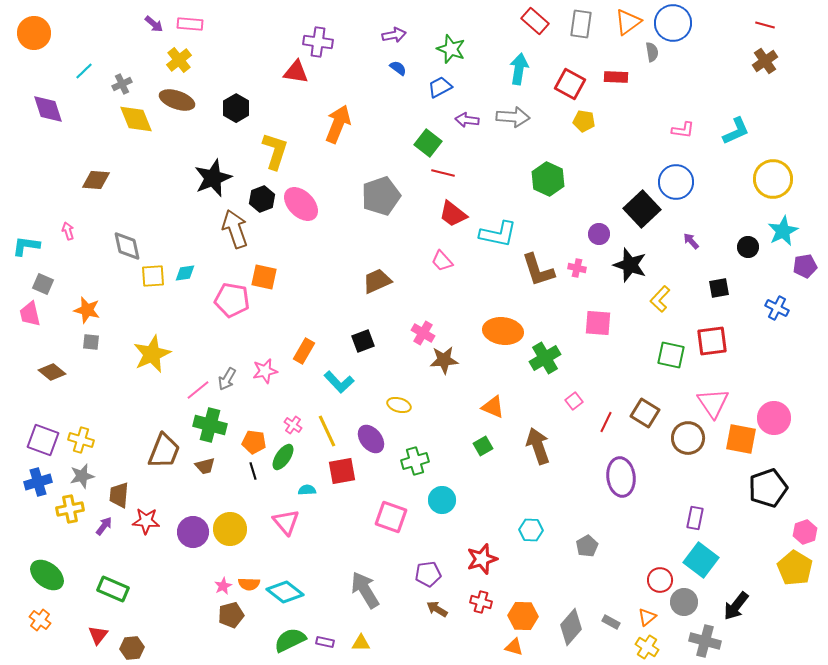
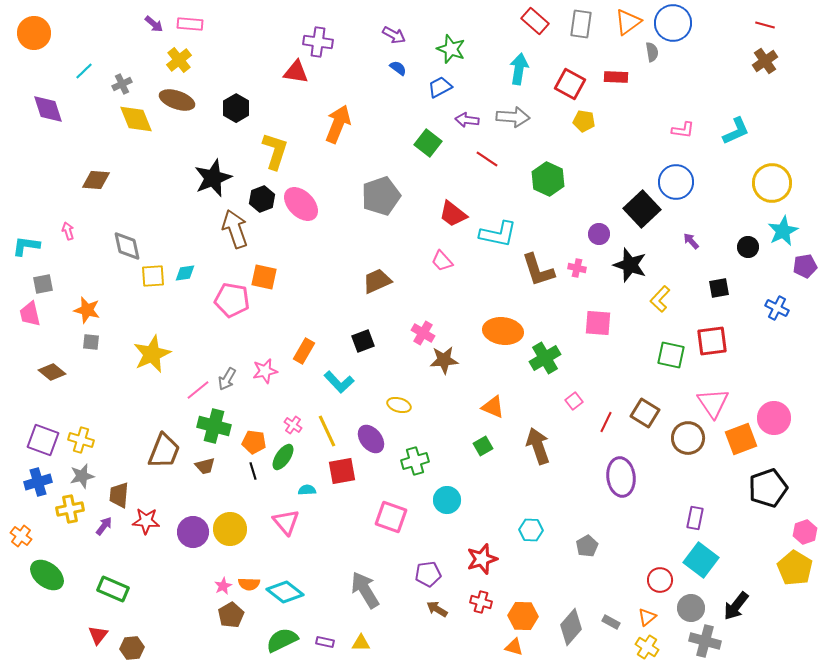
purple arrow at (394, 35): rotated 40 degrees clockwise
red line at (443, 173): moved 44 px right, 14 px up; rotated 20 degrees clockwise
yellow circle at (773, 179): moved 1 px left, 4 px down
gray square at (43, 284): rotated 35 degrees counterclockwise
green cross at (210, 425): moved 4 px right, 1 px down
orange square at (741, 439): rotated 32 degrees counterclockwise
cyan circle at (442, 500): moved 5 px right
gray circle at (684, 602): moved 7 px right, 6 px down
brown pentagon at (231, 615): rotated 15 degrees counterclockwise
orange cross at (40, 620): moved 19 px left, 84 px up
green semicircle at (290, 640): moved 8 px left
